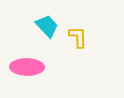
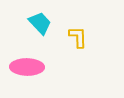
cyan trapezoid: moved 7 px left, 3 px up
